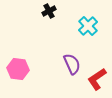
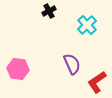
cyan cross: moved 1 px left, 1 px up
red L-shape: moved 3 px down
